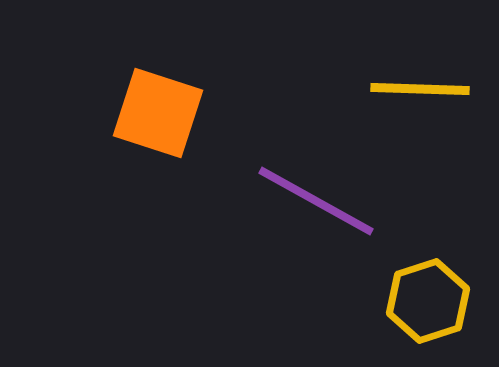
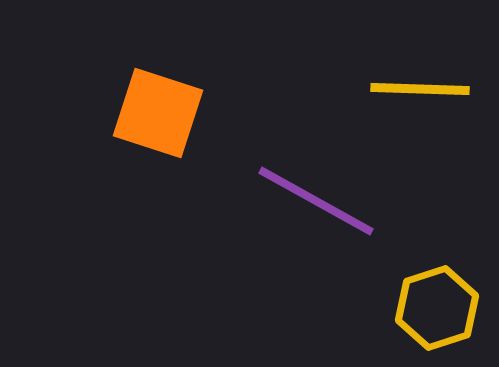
yellow hexagon: moved 9 px right, 7 px down
